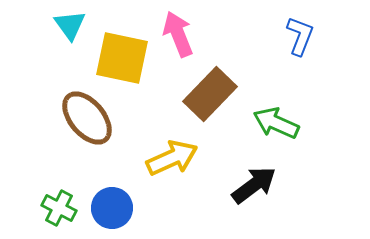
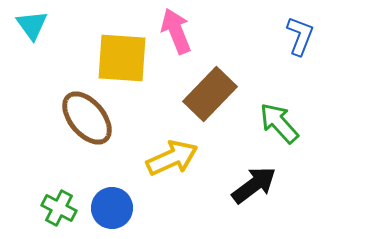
cyan triangle: moved 38 px left
pink arrow: moved 2 px left, 3 px up
yellow square: rotated 8 degrees counterclockwise
green arrow: moved 3 px right; rotated 24 degrees clockwise
